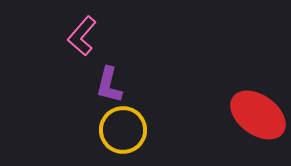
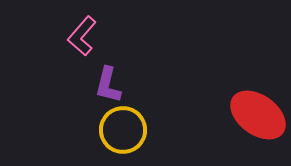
purple L-shape: moved 1 px left
